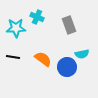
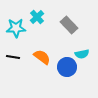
cyan cross: rotated 24 degrees clockwise
gray rectangle: rotated 24 degrees counterclockwise
orange semicircle: moved 1 px left, 2 px up
